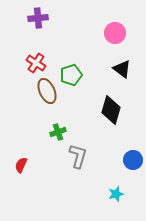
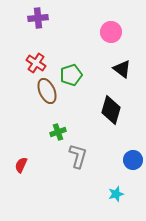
pink circle: moved 4 px left, 1 px up
